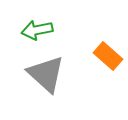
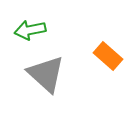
green arrow: moved 7 px left
